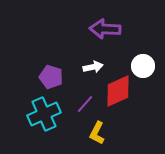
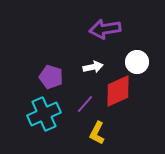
purple arrow: rotated 12 degrees counterclockwise
white circle: moved 6 px left, 4 px up
